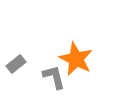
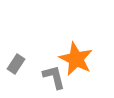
gray rectangle: rotated 18 degrees counterclockwise
